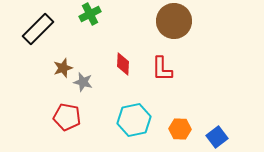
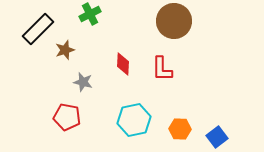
brown star: moved 2 px right, 18 px up
